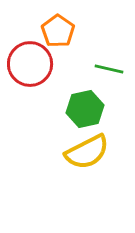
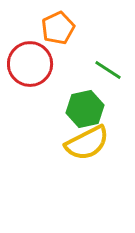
orange pentagon: moved 3 px up; rotated 12 degrees clockwise
green line: moved 1 px left, 1 px down; rotated 20 degrees clockwise
yellow semicircle: moved 9 px up
